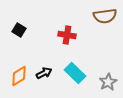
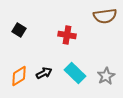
gray star: moved 2 px left, 6 px up
